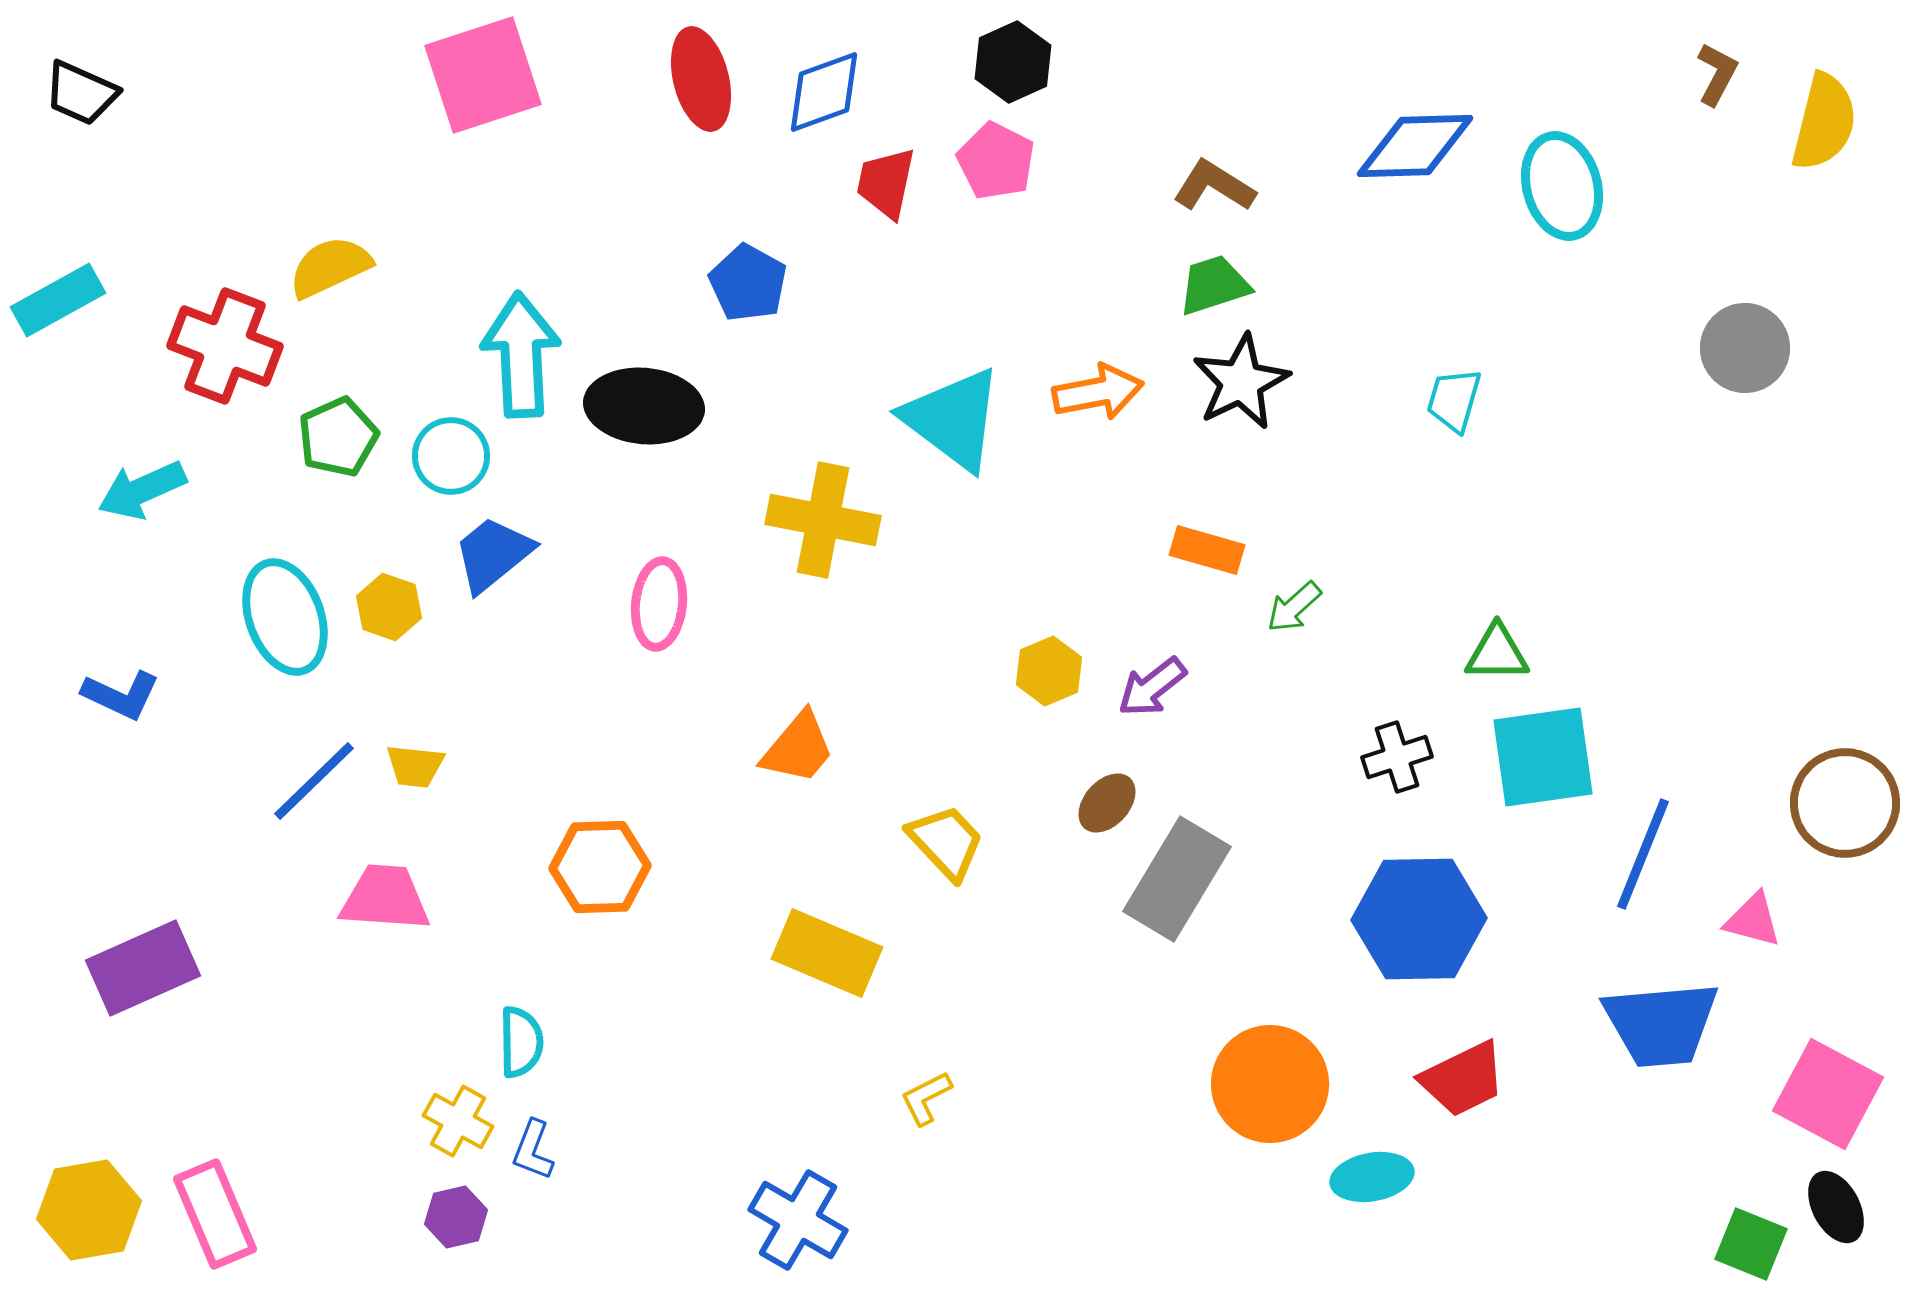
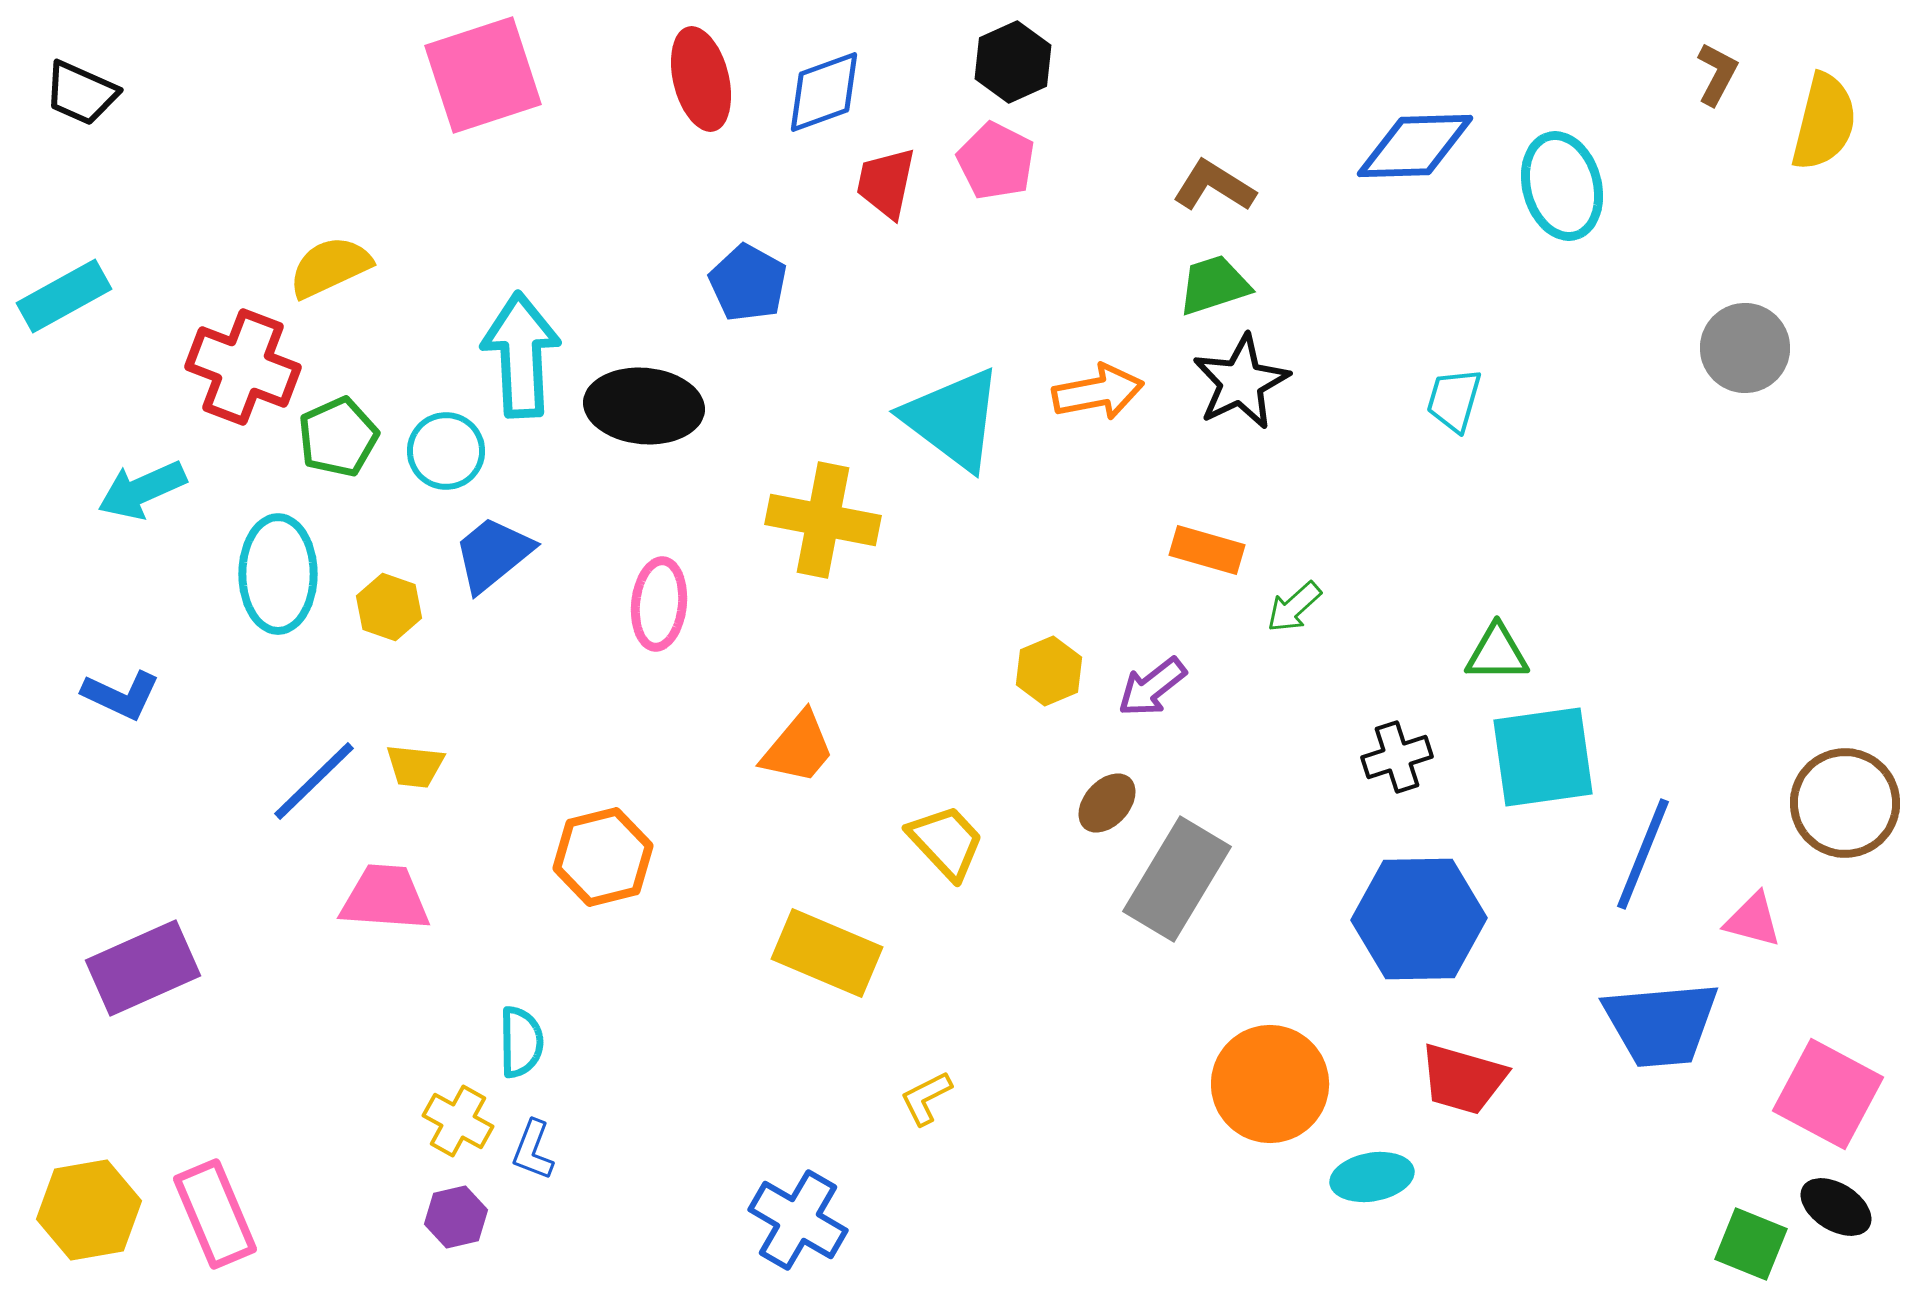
cyan rectangle at (58, 300): moved 6 px right, 4 px up
red cross at (225, 346): moved 18 px right, 21 px down
cyan circle at (451, 456): moved 5 px left, 5 px up
cyan ellipse at (285, 617): moved 7 px left, 43 px up; rotated 20 degrees clockwise
orange hexagon at (600, 867): moved 3 px right, 10 px up; rotated 12 degrees counterclockwise
red trapezoid at (1463, 1079): rotated 42 degrees clockwise
black ellipse at (1836, 1207): rotated 30 degrees counterclockwise
